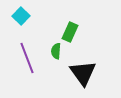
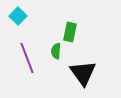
cyan square: moved 3 px left
green rectangle: rotated 12 degrees counterclockwise
